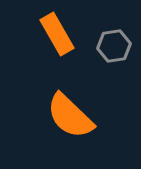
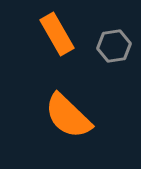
orange semicircle: moved 2 px left
